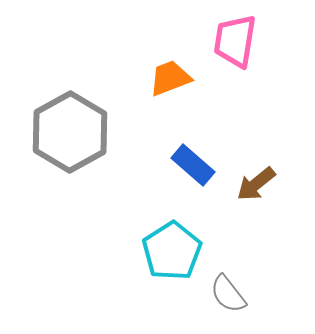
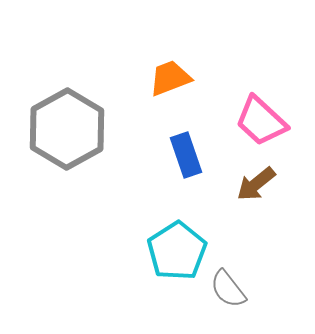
pink trapezoid: moved 26 px right, 80 px down; rotated 56 degrees counterclockwise
gray hexagon: moved 3 px left, 3 px up
blue rectangle: moved 7 px left, 10 px up; rotated 30 degrees clockwise
cyan pentagon: moved 5 px right
gray semicircle: moved 5 px up
